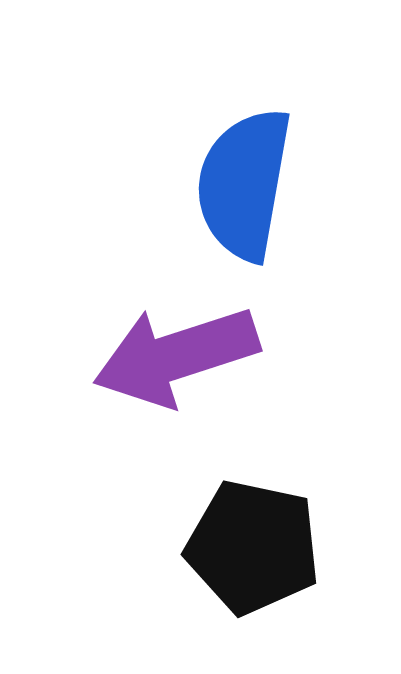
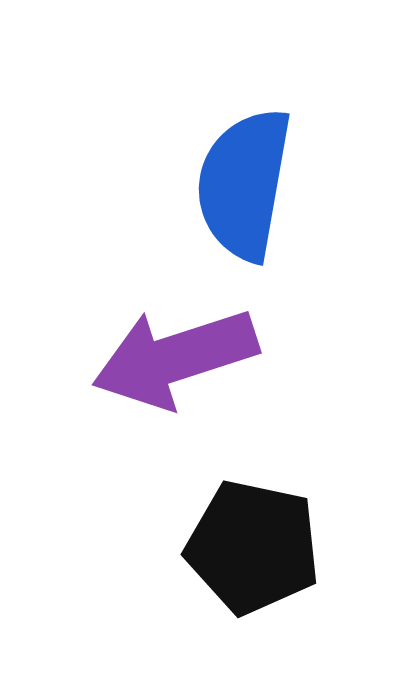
purple arrow: moved 1 px left, 2 px down
